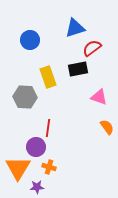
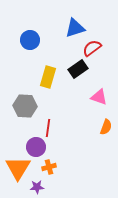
black rectangle: rotated 24 degrees counterclockwise
yellow rectangle: rotated 35 degrees clockwise
gray hexagon: moved 9 px down
orange semicircle: moved 1 px left; rotated 56 degrees clockwise
orange cross: rotated 32 degrees counterclockwise
